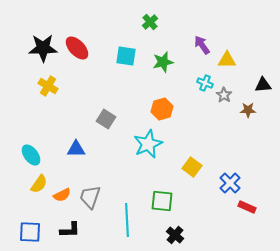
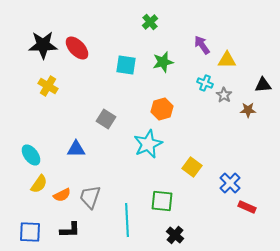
black star: moved 3 px up
cyan square: moved 9 px down
